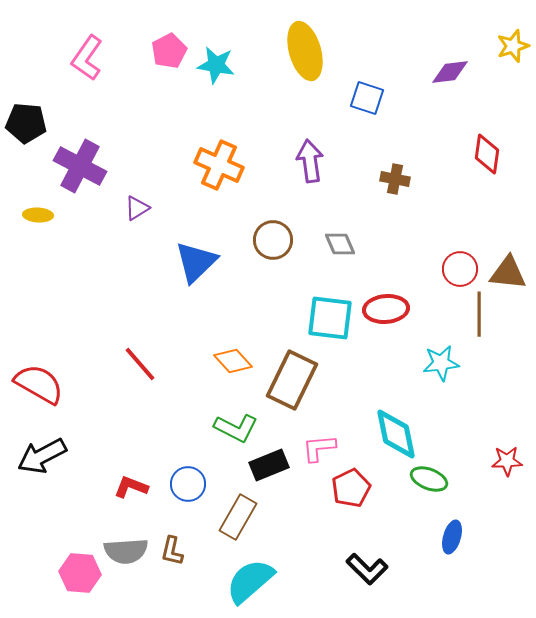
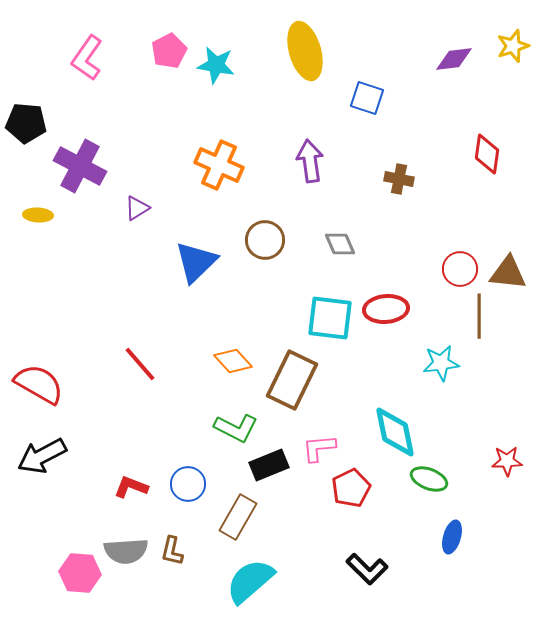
purple diamond at (450, 72): moved 4 px right, 13 px up
brown cross at (395, 179): moved 4 px right
brown circle at (273, 240): moved 8 px left
brown line at (479, 314): moved 2 px down
cyan diamond at (396, 434): moved 1 px left, 2 px up
